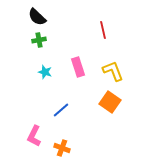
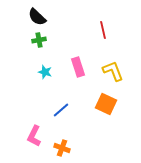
orange square: moved 4 px left, 2 px down; rotated 10 degrees counterclockwise
